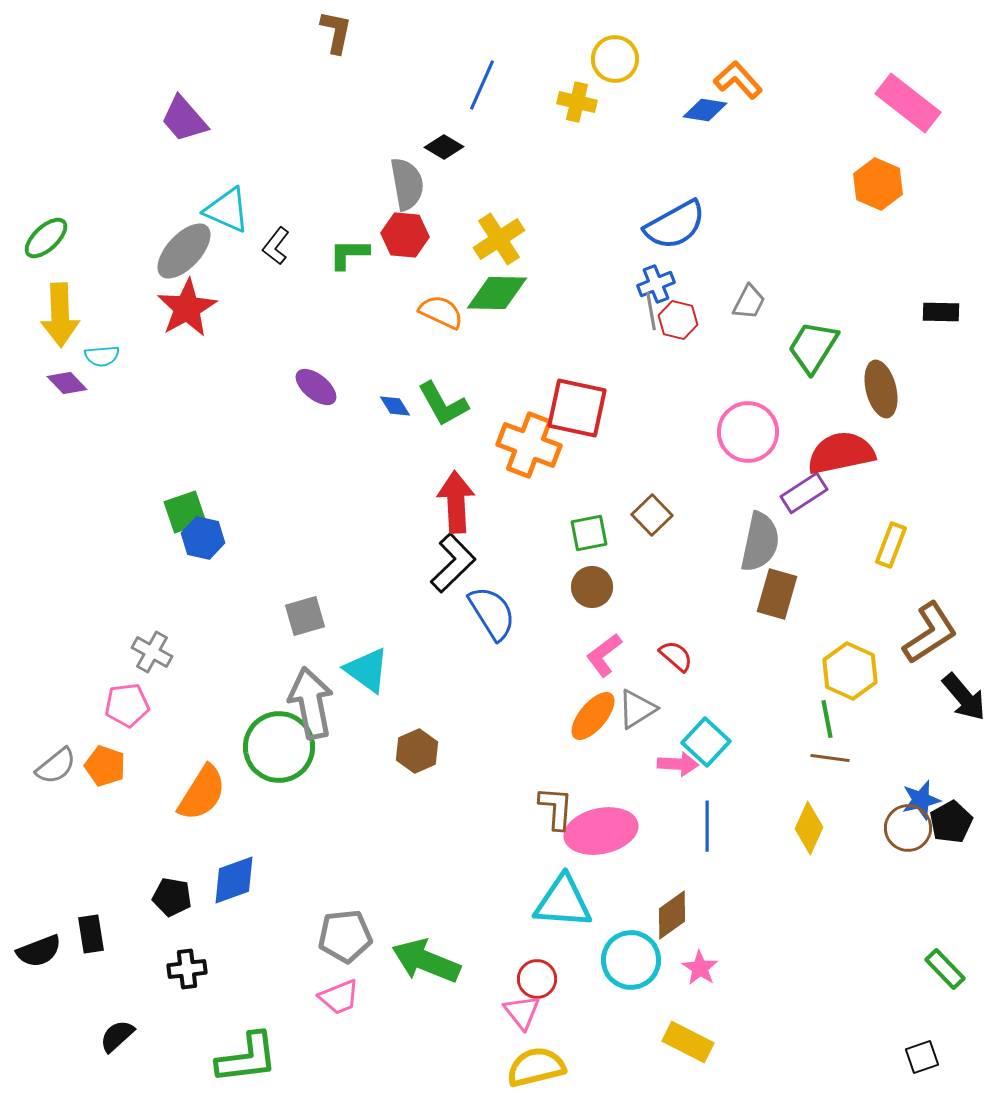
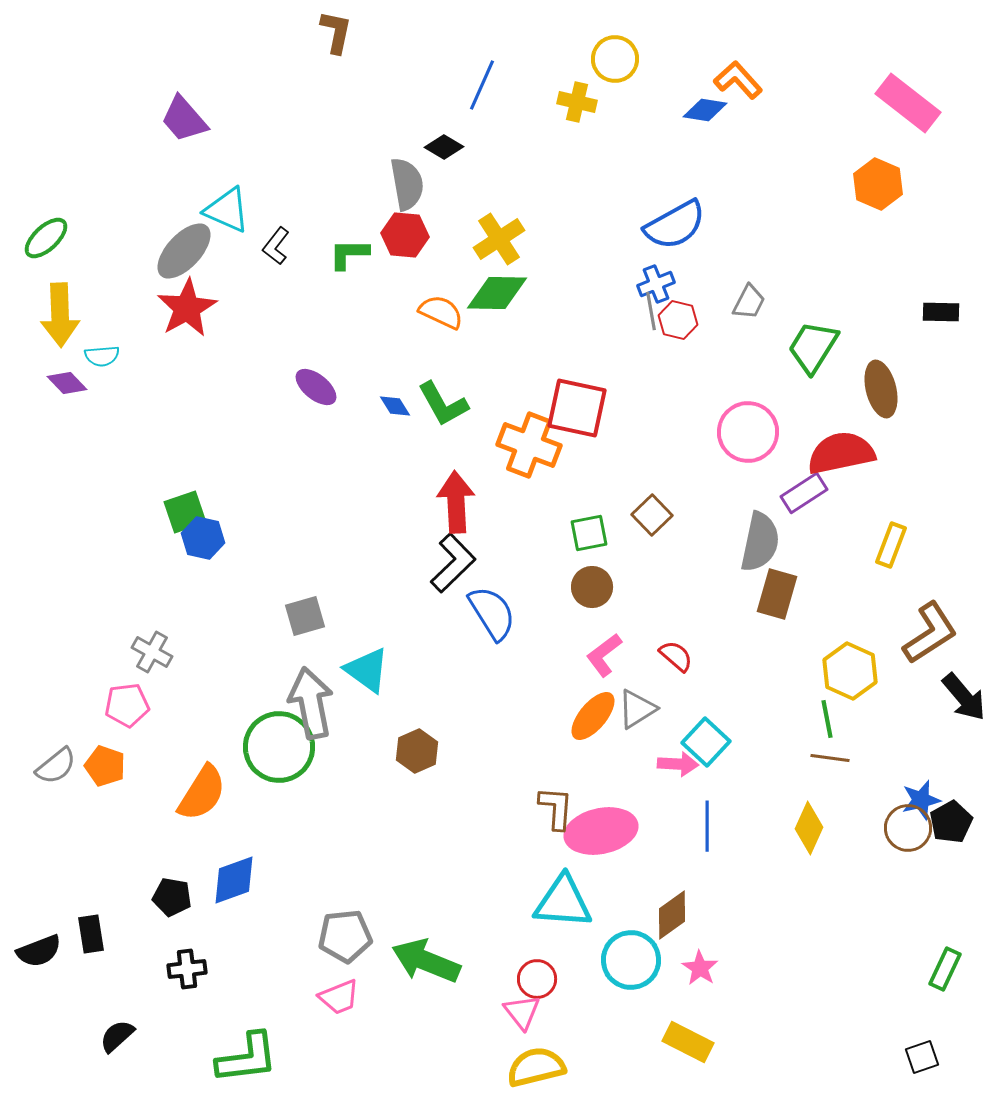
green rectangle at (945, 969): rotated 69 degrees clockwise
